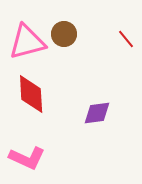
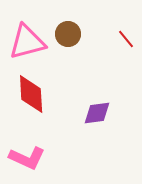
brown circle: moved 4 px right
